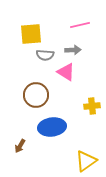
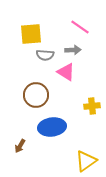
pink line: moved 2 px down; rotated 48 degrees clockwise
